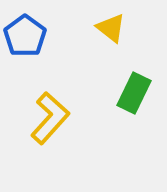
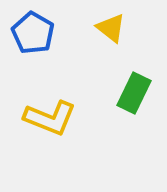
blue pentagon: moved 8 px right, 3 px up; rotated 6 degrees counterclockwise
yellow L-shape: rotated 70 degrees clockwise
